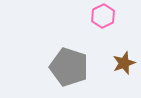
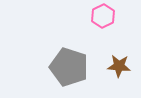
brown star: moved 5 px left, 3 px down; rotated 25 degrees clockwise
